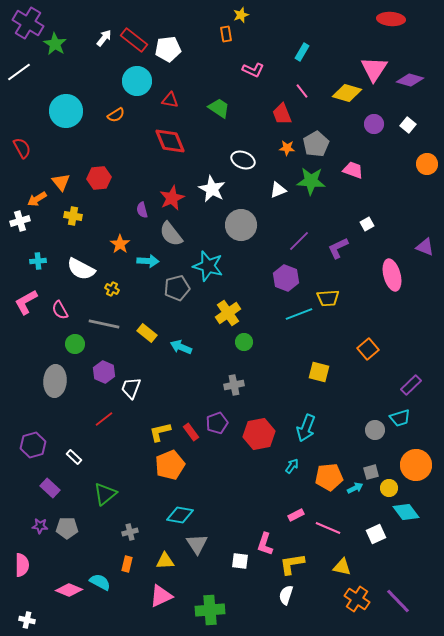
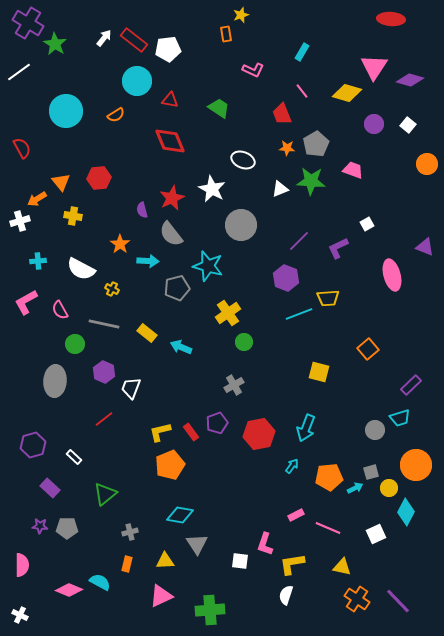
pink triangle at (374, 69): moved 2 px up
white triangle at (278, 190): moved 2 px right, 1 px up
gray cross at (234, 385): rotated 18 degrees counterclockwise
cyan diamond at (406, 512): rotated 64 degrees clockwise
white cross at (27, 620): moved 7 px left, 5 px up; rotated 14 degrees clockwise
